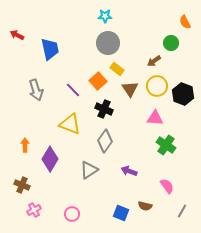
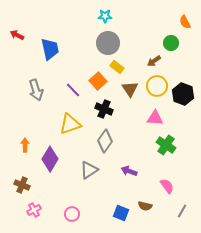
yellow rectangle: moved 2 px up
yellow triangle: rotated 40 degrees counterclockwise
